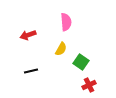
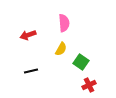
pink semicircle: moved 2 px left, 1 px down
